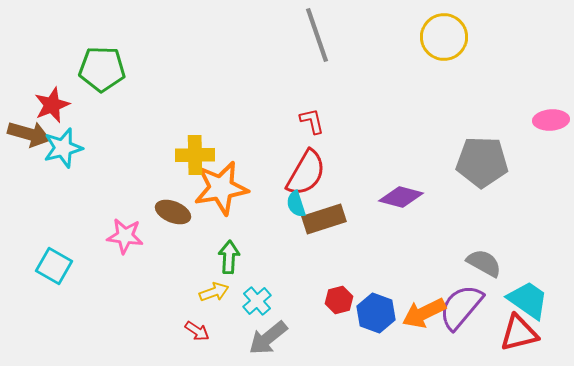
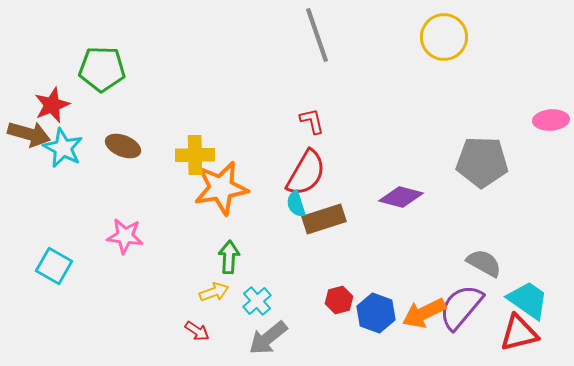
cyan star: rotated 30 degrees counterclockwise
brown ellipse: moved 50 px left, 66 px up
